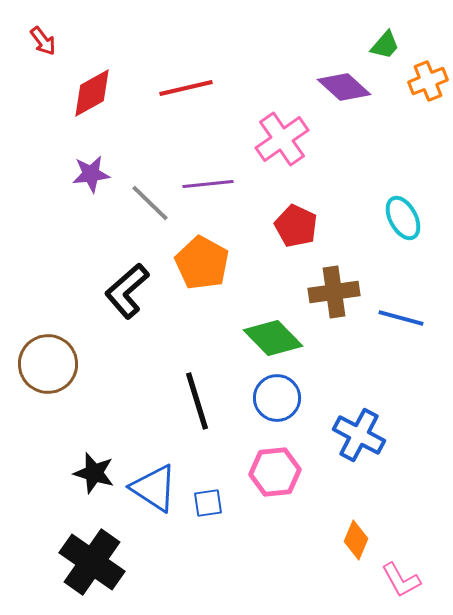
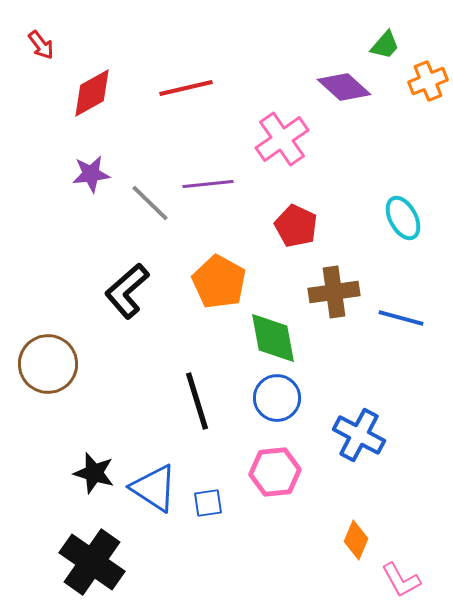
red arrow: moved 2 px left, 4 px down
orange pentagon: moved 17 px right, 19 px down
green diamond: rotated 34 degrees clockwise
